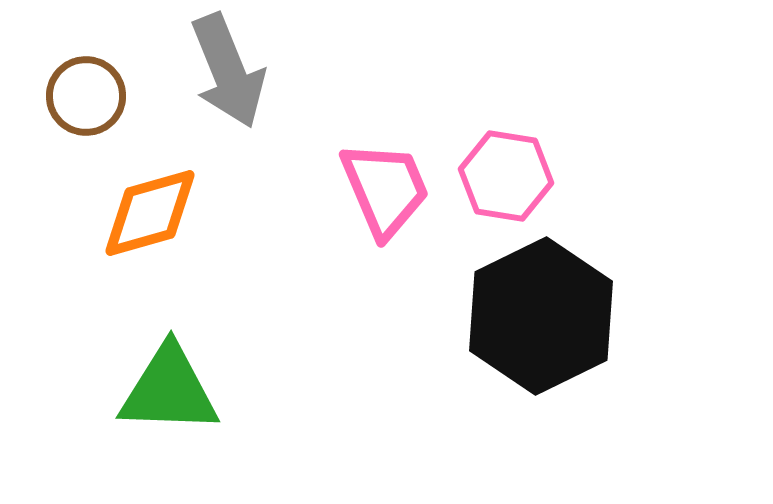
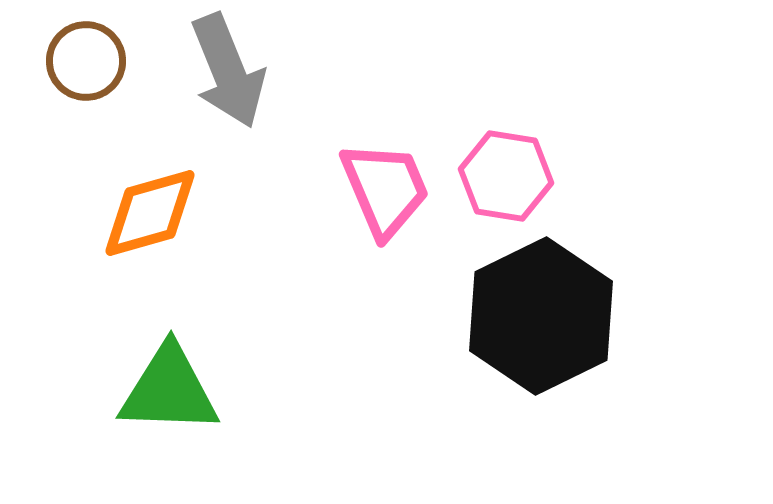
brown circle: moved 35 px up
